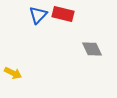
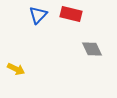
red rectangle: moved 8 px right
yellow arrow: moved 3 px right, 4 px up
